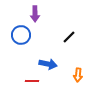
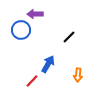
purple arrow: rotated 91 degrees clockwise
blue circle: moved 5 px up
blue arrow: rotated 72 degrees counterclockwise
red line: rotated 48 degrees counterclockwise
